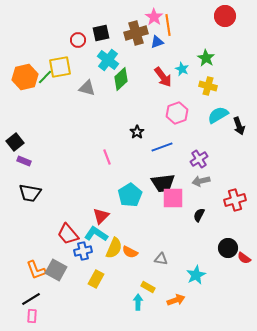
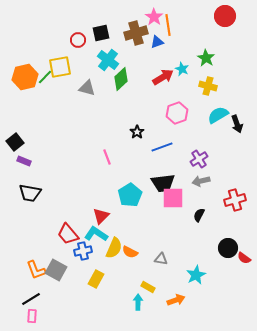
red arrow at (163, 77): rotated 85 degrees counterclockwise
black arrow at (239, 126): moved 2 px left, 2 px up
